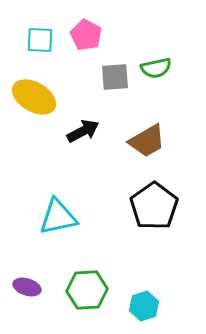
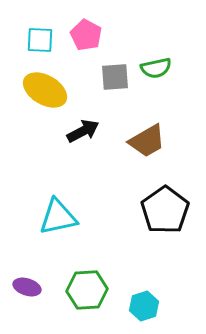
yellow ellipse: moved 11 px right, 7 px up
black pentagon: moved 11 px right, 4 px down
